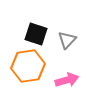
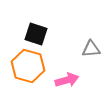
gray triangle: moved 24 px right, 9 px down; rotated 42 degrees clockwise
orange hexagon: rotated 24 degrees clockwise
